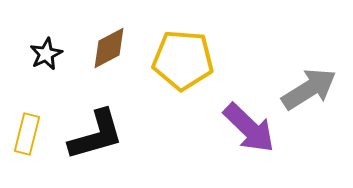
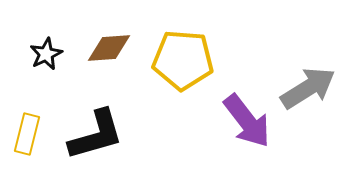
brown diamond: rotated 24 degrees clockwise
gray arrow: moved 1 px left, 1 px up
purple arrow: moved 2 px left, 7 px up; rotated 8 degrees clockwise
